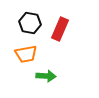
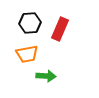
black hexagon: rotated 15 degrees counterclockwise
orange trapezoid: moved 1 px right
